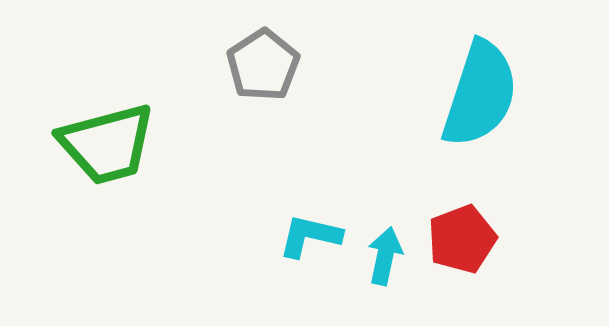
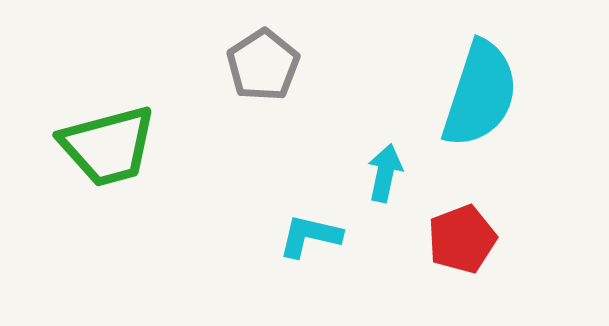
green trapezoid: moved 1 px right, 2 px down
cyan arrow: moved 83 px up
